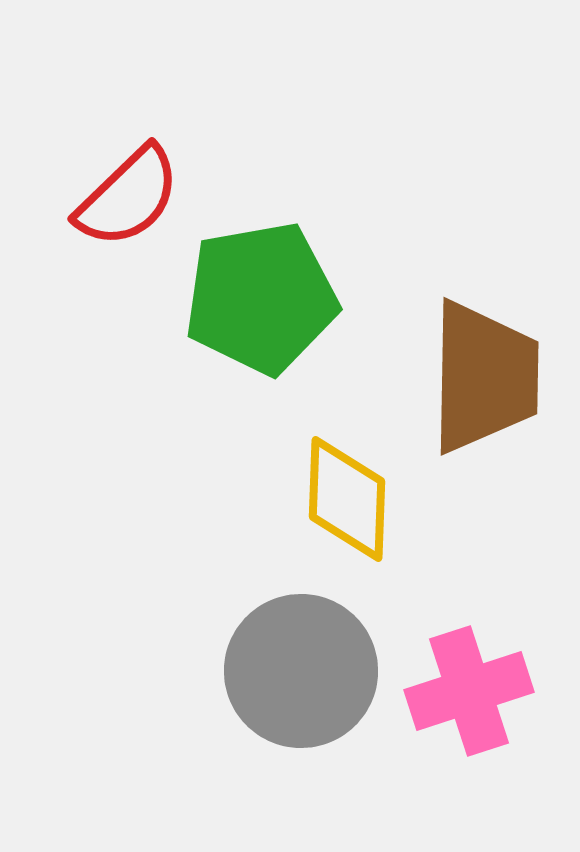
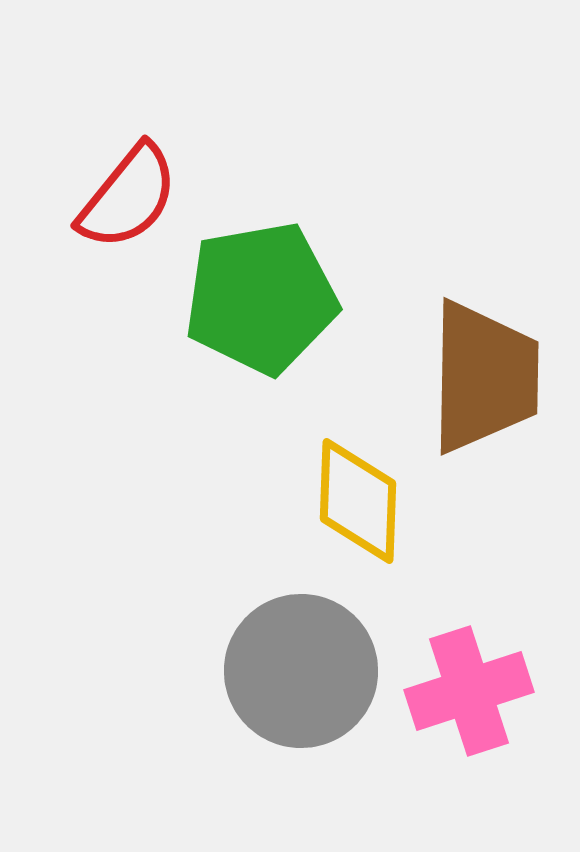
red semicircle: rotated 7 degrees counterclockwise
yellow diamond: moved 11 px right, 2 px down
